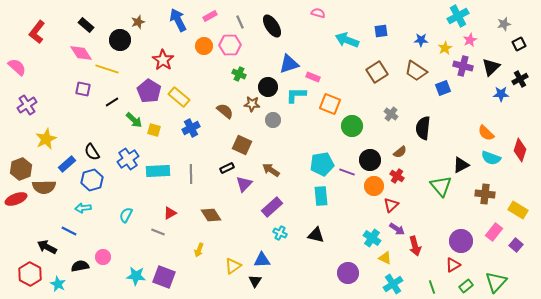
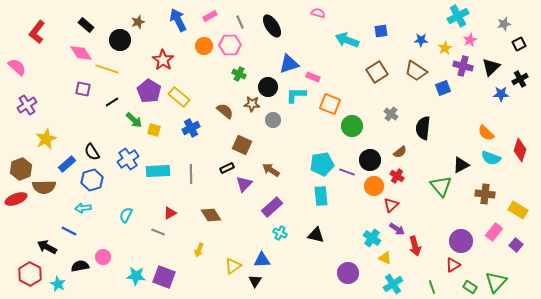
green rectangle at (466, 286): moved 4 px right, 1 px down; rotated 72 degrees clockwise
